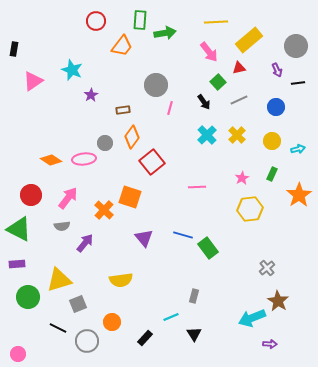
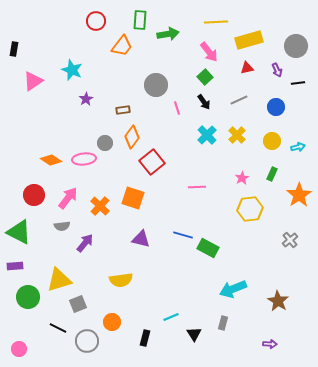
green arrow at (165, 33): moved 3 px right, 1 px down
yellow rectangle at (249, 40): rotated 24 degrees clockwise
red triangle at (239, 68): moved 8 px right
green square at (218, 82): moved 13 px left, 5 px up
purple star at (91, 95): moved 5 px left, 4 px down
pink line at (170, 108): moved 7 px right; rotated 32 degrees counterclockwise
cyan arrow at (298, 149): moved 2 px up
red circle at (31, 195): moved 3 px right
orange square at (130, 197): moved 3 px right, 1 px down
orange cross at (104, 210): moved 4 px left, 4 px up
green triangle at (19, 229): moved 3 px down
purple triangle at (144, 238): moved 3 px left, 1 px down; rotated 36 degrees counterclockwise
green rectangle at (208, 248): rotated 25 degrees counterclockwise
purple rectangle at (17, 264): moved 2 px left, 2 px down
gray cross at (267, 268): moved 23 px right, 28 px up
gray rectangle at (194, 296): moved 29 px right, 27 px down
cyan arrow at (252, 318): moved 19 px left, 29 px up
black rectangle at (145, 338): rotated 28 degrees counterclockwise
pink circle at (18, 354): moved 1 px right, 5 px up
